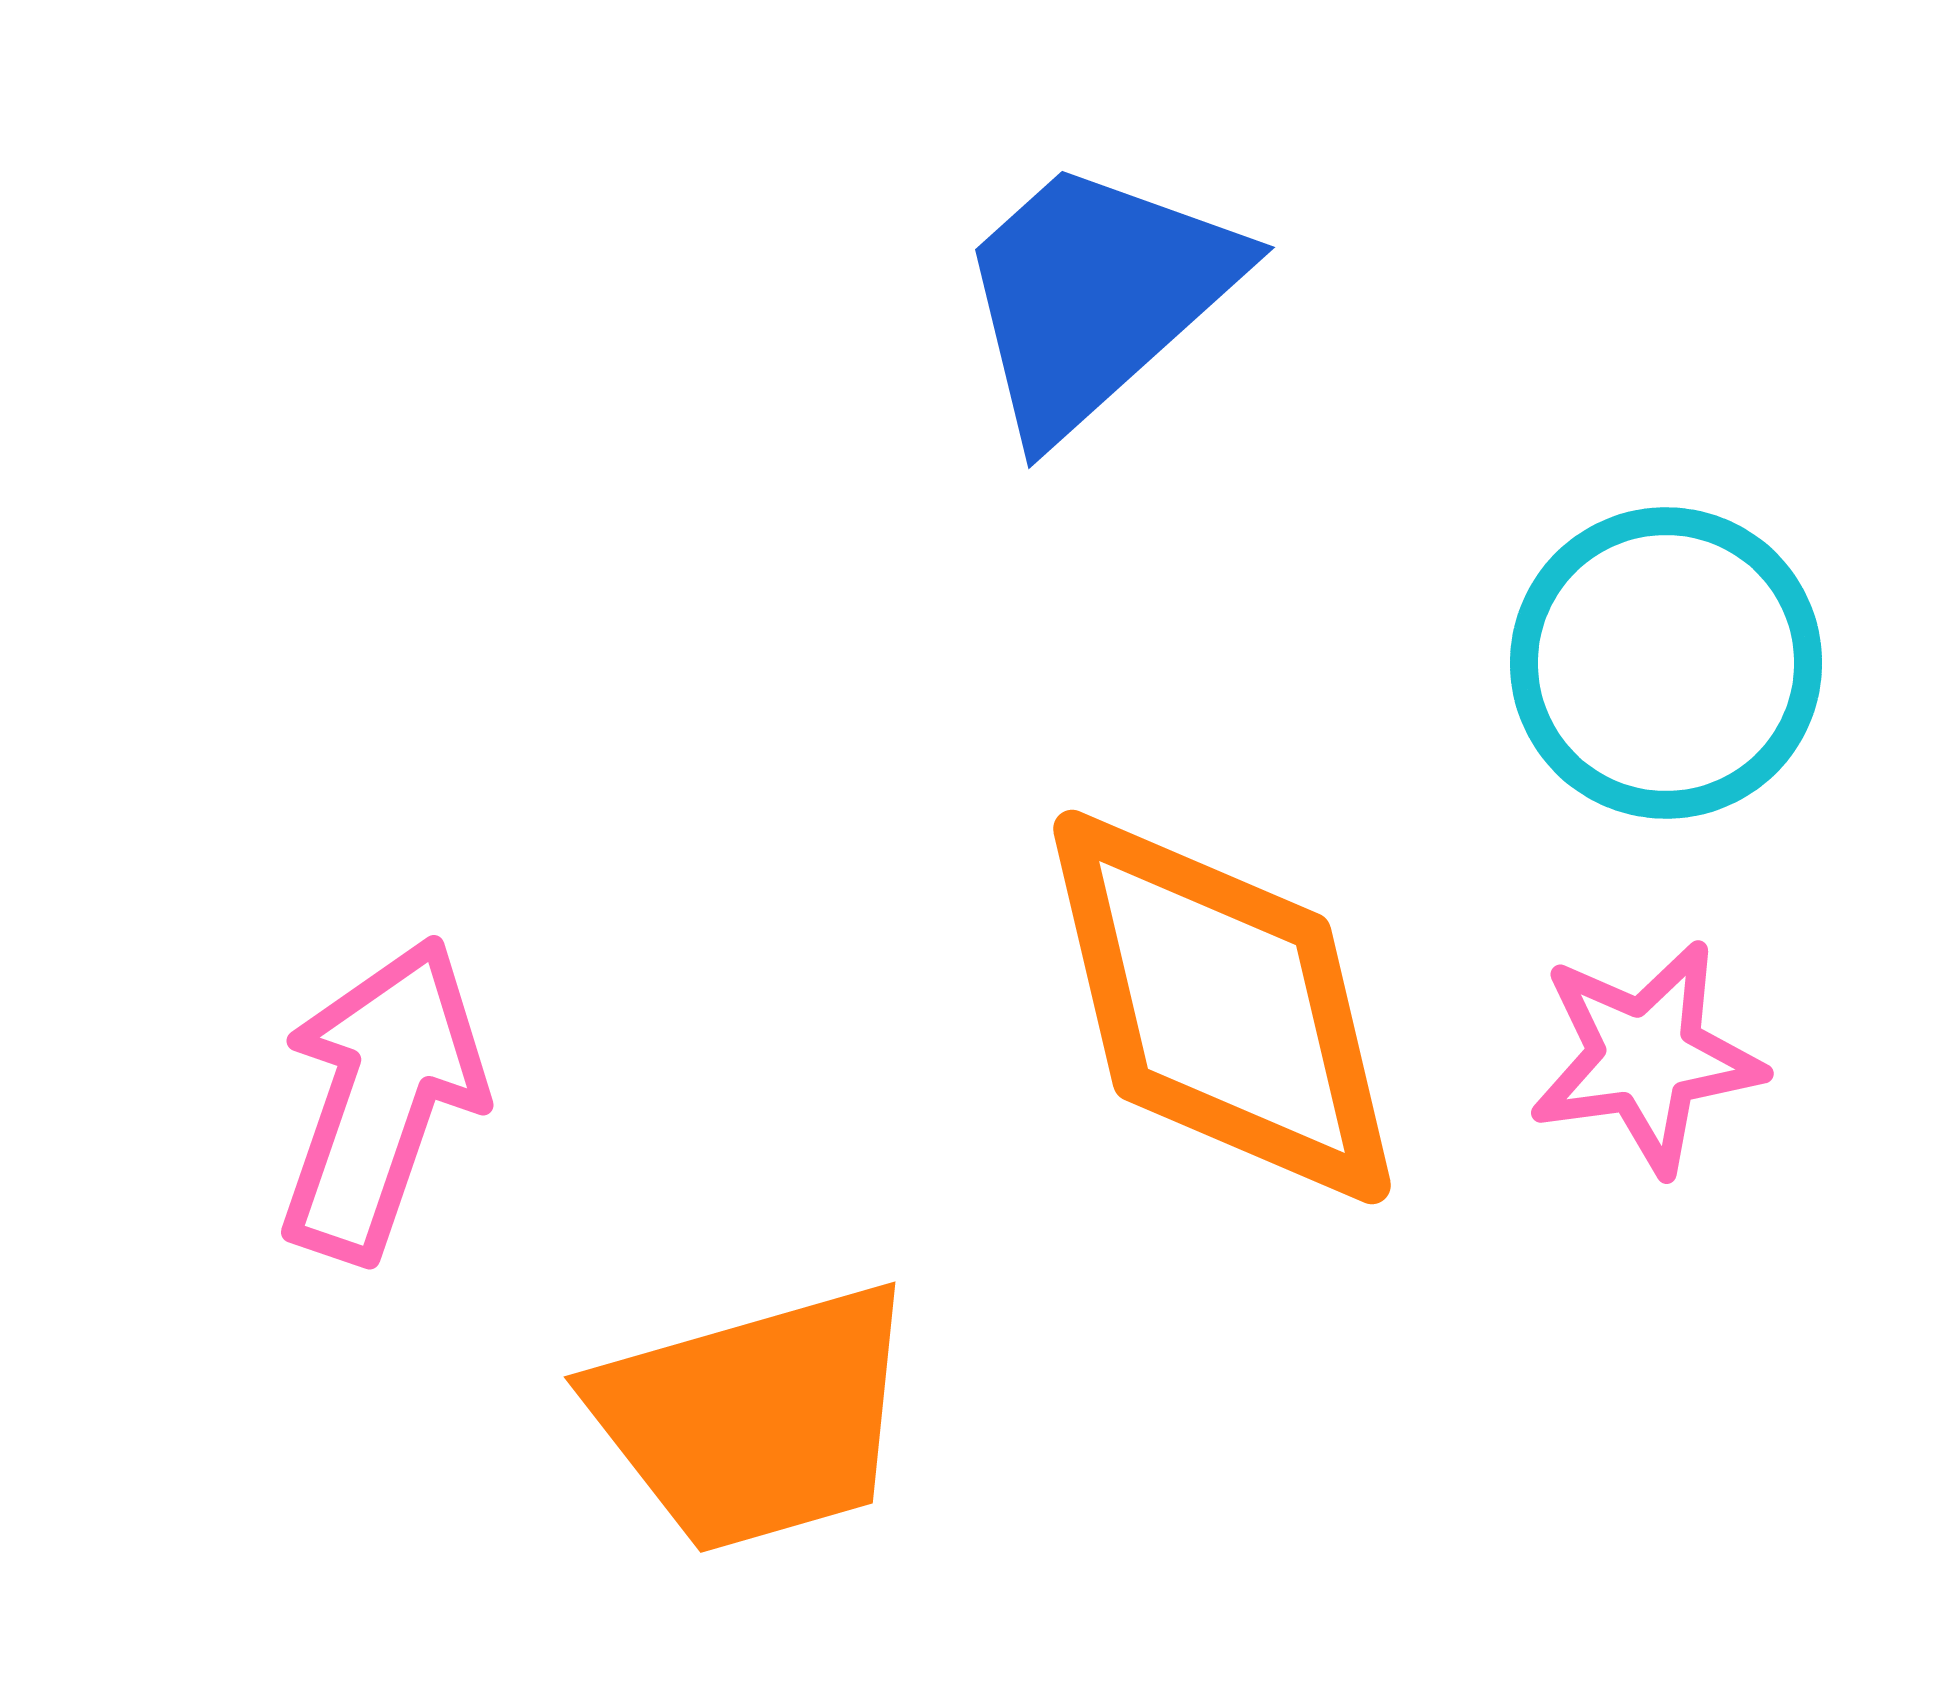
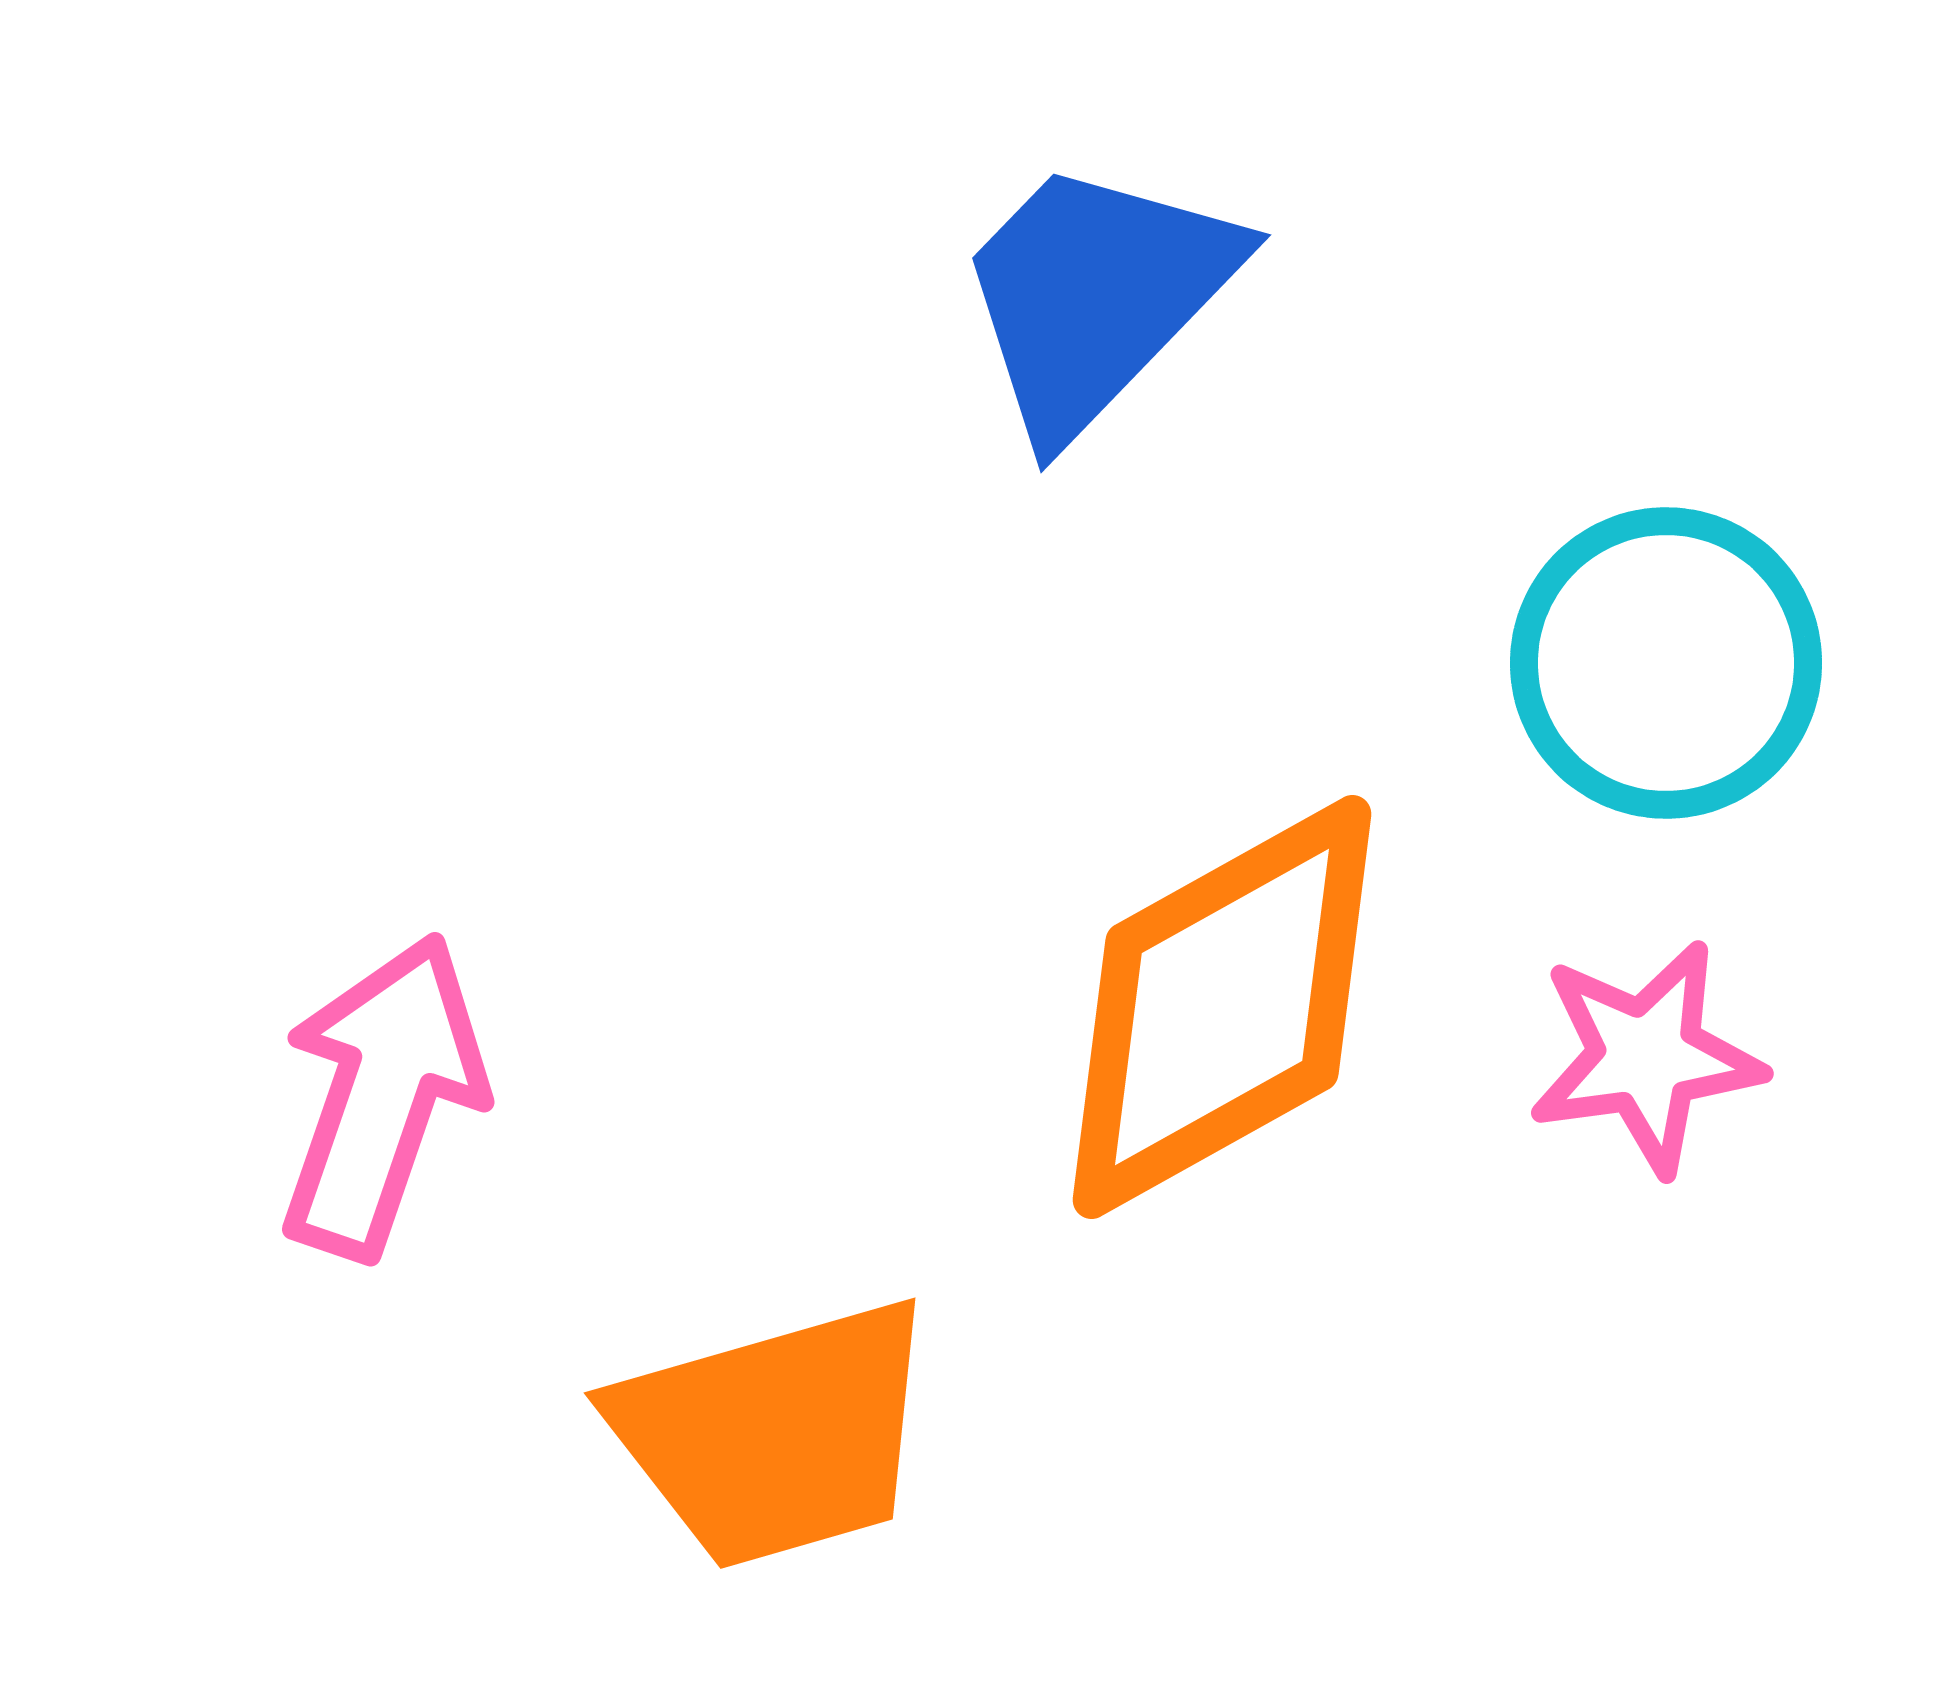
blue trapezoid: rotated 4 degrees counterclockwise
orange diamond: rotated 74 degrees clockwise
pink arrow: moved 1 px right, 3 px up
orange trapezoid: moved 20 px right, 16 px down
